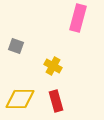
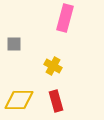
pink rectangle: moved 13 px left
gray square: moved 2 px left, 2 px up; rotated 21 degrees counterclockwise
yellow diamond: moved 1 px left, 1 px down
